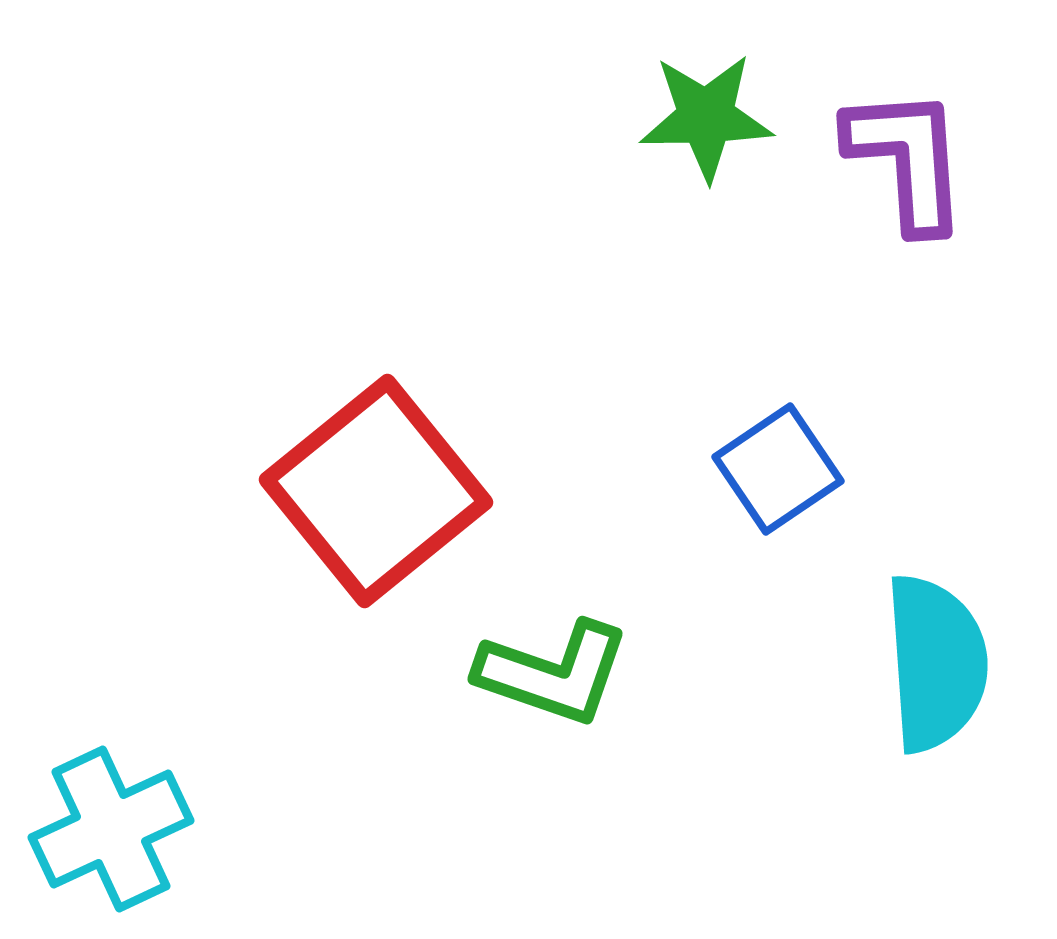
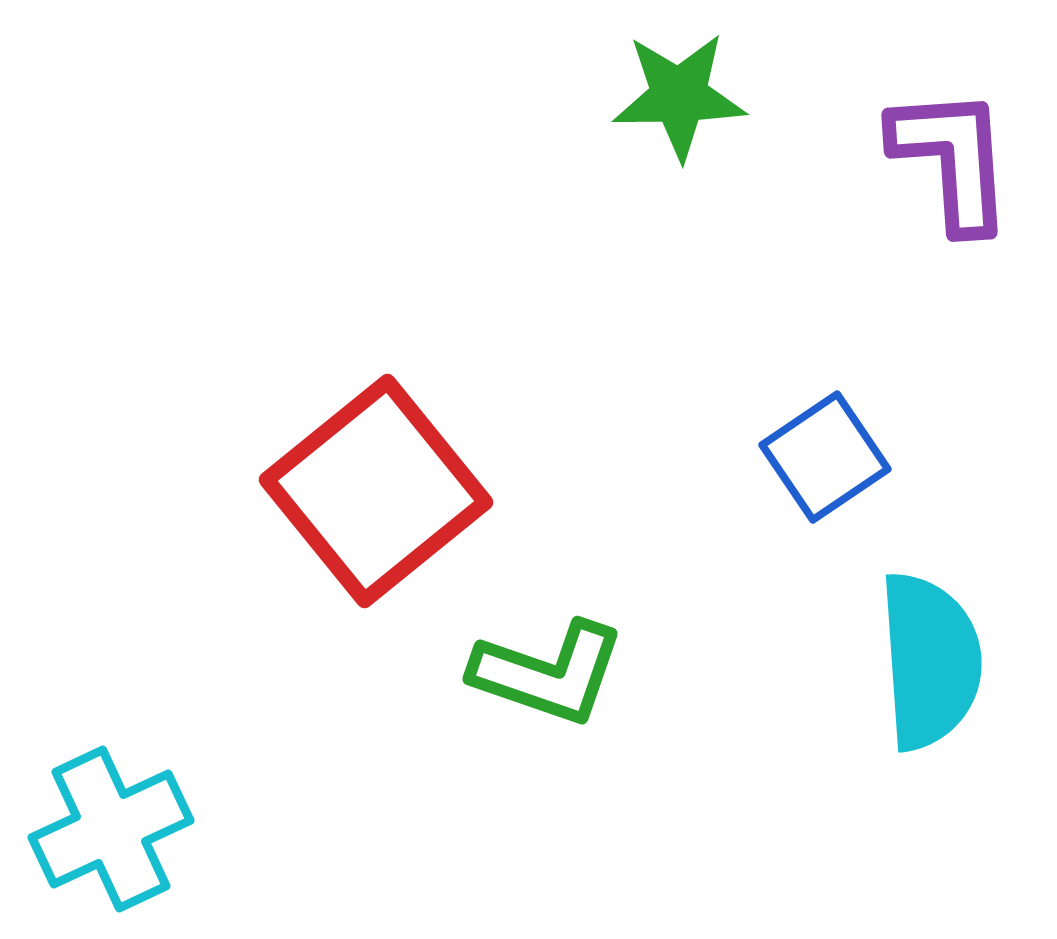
green star: moved 27 px left, 21 px up
purple L-shape: moved 45 px right
blue square: moved 47 px right, 12 px up
cyan semicircle: moved 6 px left, 2 px up
green L-shape: moved 5 px left
